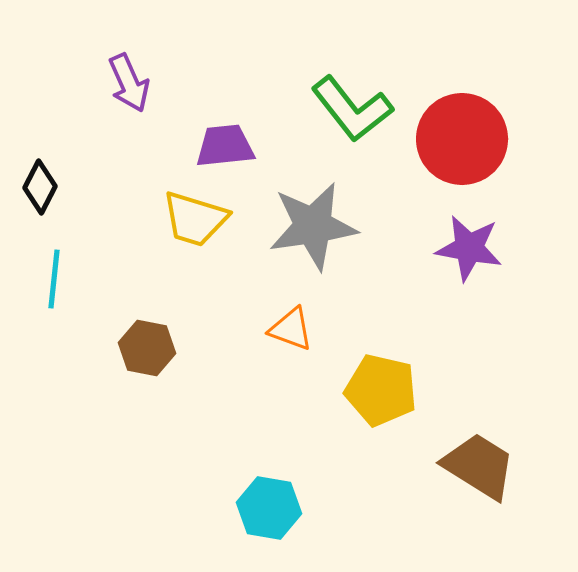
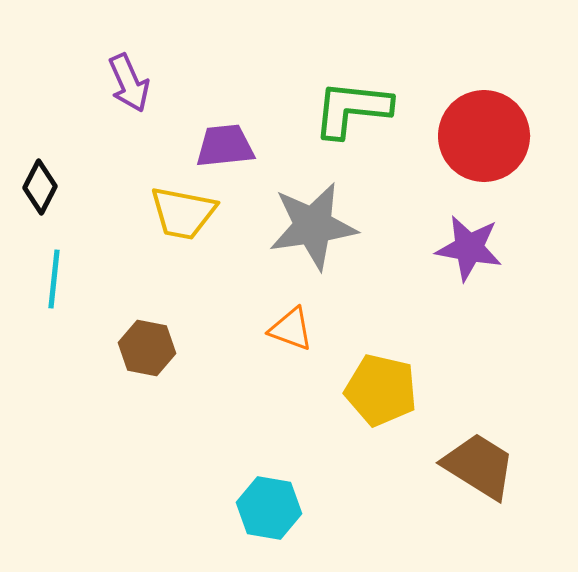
green L-shape: rotated 134 degrees clockwise
red circle: moved 22 px right, 3 px up
yellow trapezoid: moved 12 px left, 6 px up; rotated 6 degrees counterclockwise
